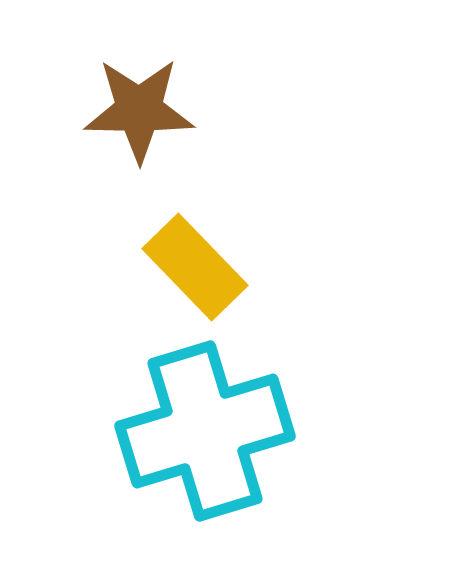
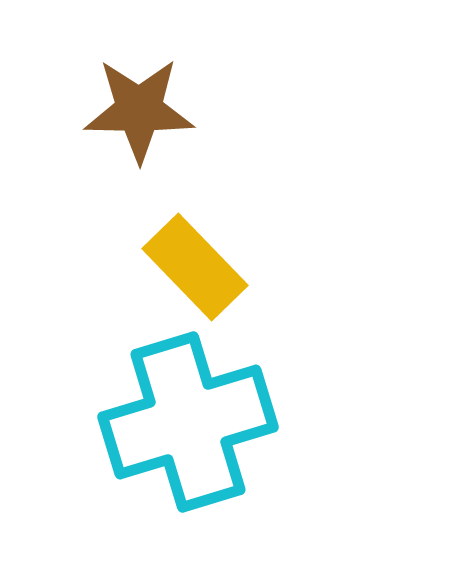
cyan cross: moved 17 px left, 9 px up
